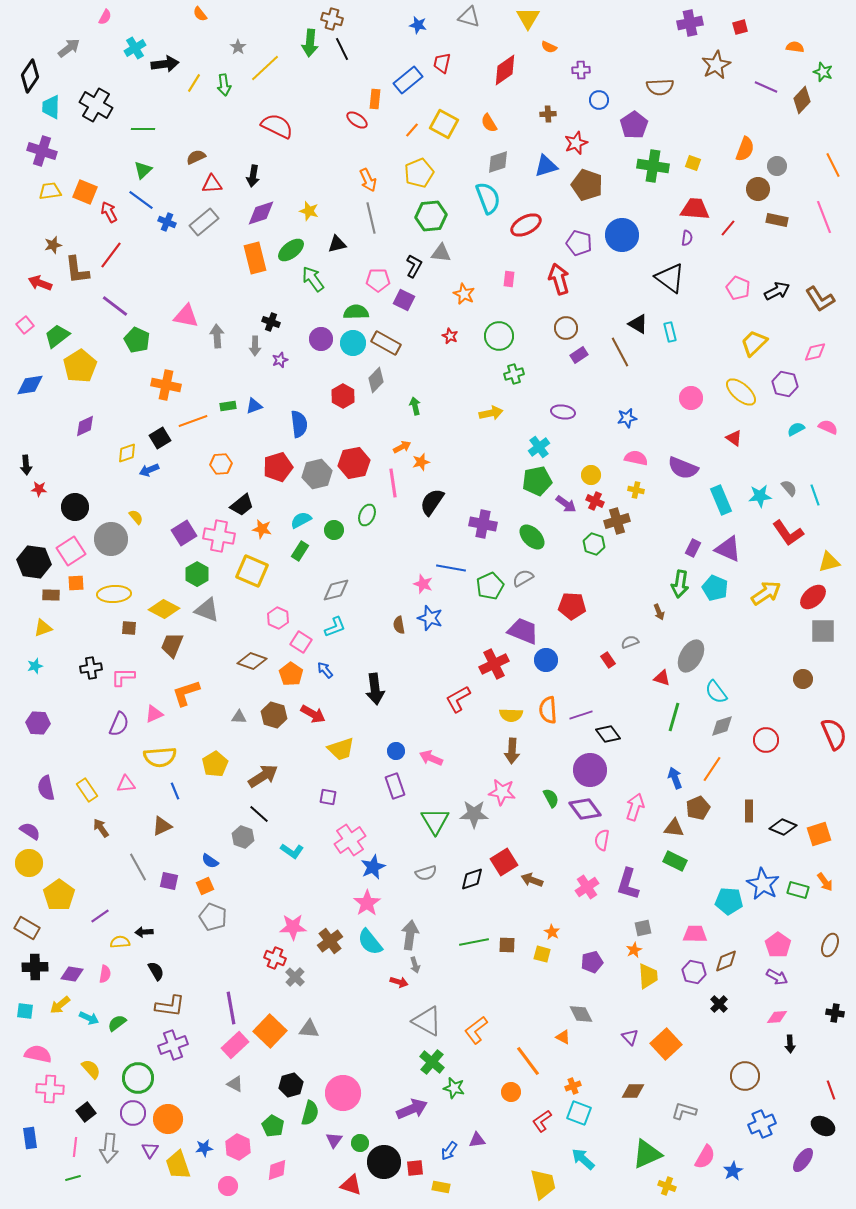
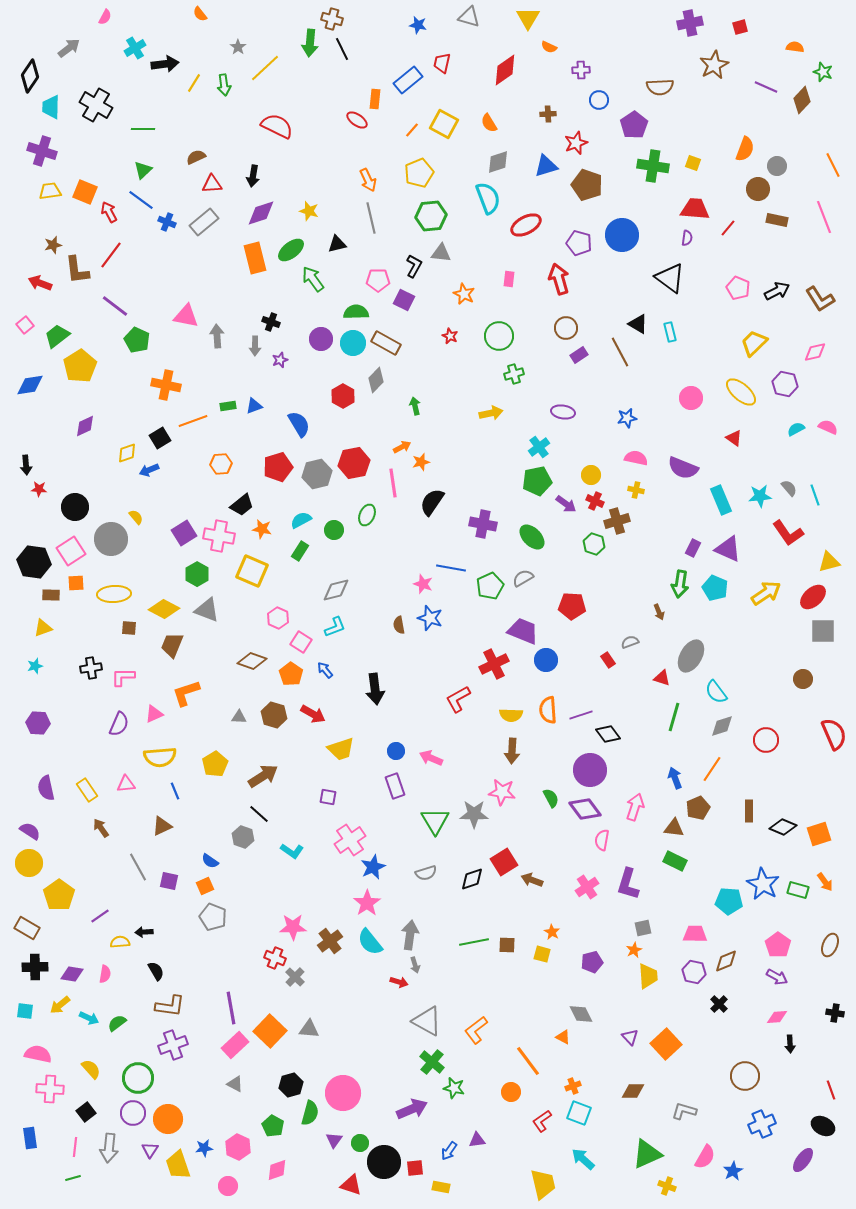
brown star at (716, 65): moved 2 px left
blue semicircle at (299, 424): rotated 24 degrees counterclockwise
